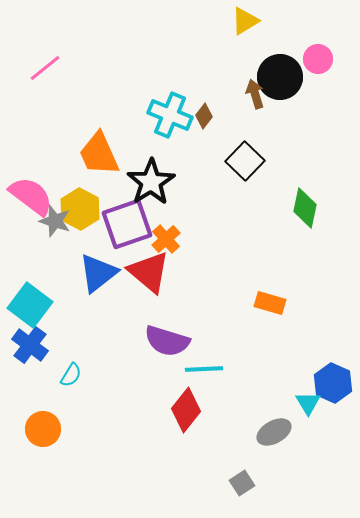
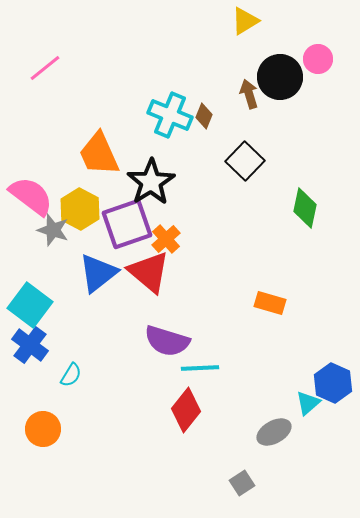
brown arrow: moved 6 px left
brown diamond: rotated 15 degrees counterclockwise
gray star: moved 2 px left, 9 px down
cyan line: moved 4 px left, 1 px up
cyan triangle: rotated 20 degrees clockwise
